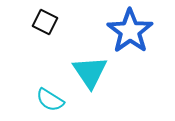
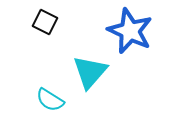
blue star: rotated 12 degrees counterclockwise
cyan triangle: rotated 15 degrees clockwise
